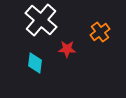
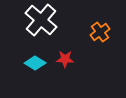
red star: moved 2 px left, 10 px down
cyan diamond: rotated 65 degrees counterclockwise
